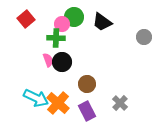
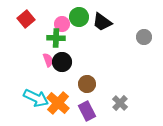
green circle: moved 5 px right
